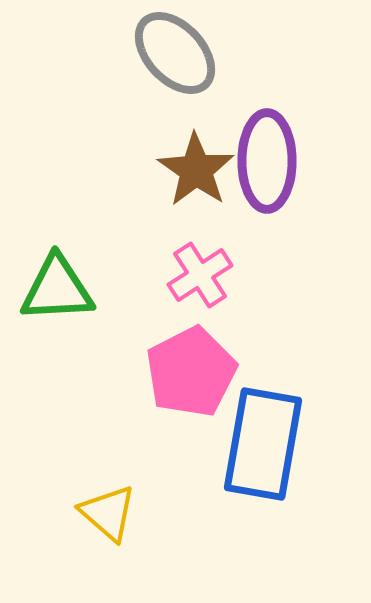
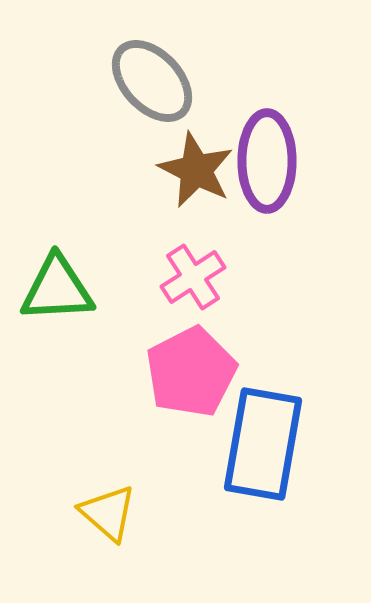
gray ellipse: moved 23 px left, 28 px down
brown star: rotated 8 degrees counterclockwise
pink cross: moved 7 px left, 2 px down
